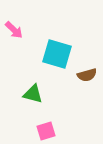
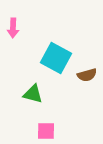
pink arrow: moved 1 px left, 2 px up; rotated 48 degrees clockwise
cyan square: moved 1 px left, 4 px down; rotated 12 degrees clockwise
pink square: rotated 18 degrees clockwise
